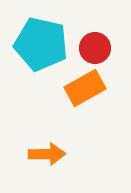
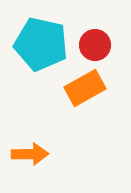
red circle: moved 3 px up
orange arrow: moved 17 px left
